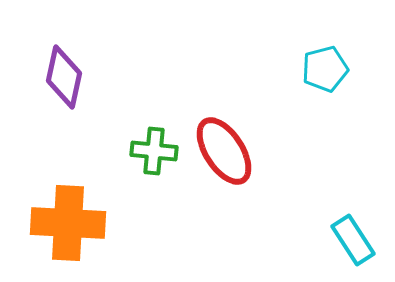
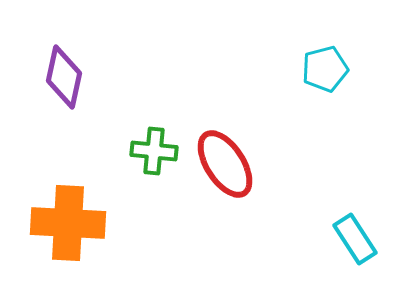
red ellipse: moved 1 px right, 13 px down
cyan rectangle: moved 2 px right, 1 px up
